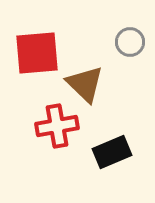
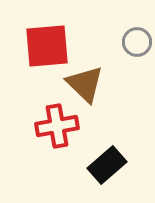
gray circle: moved 7 px right
red square: moved 10 px right, 7 px up
black rectangle: moved 5 px left, 13 px down; rotated 18 degrees counterclockwise
